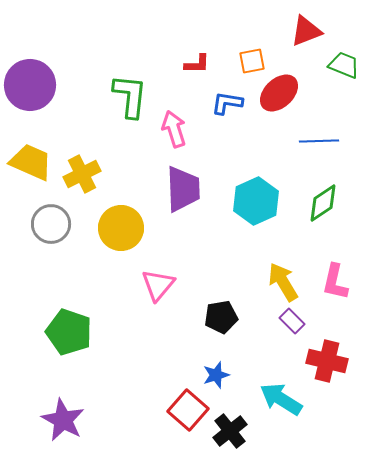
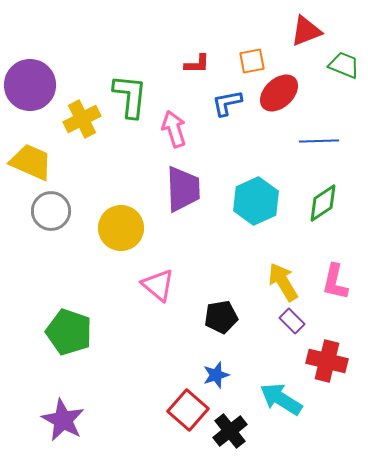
blue L-shape: rotated 20 degrees counterclockwise
yellow cross: moved 55 px up
gray circle: moved 13 px up
pink triangle: rotated 30 degrees counterclockwise
